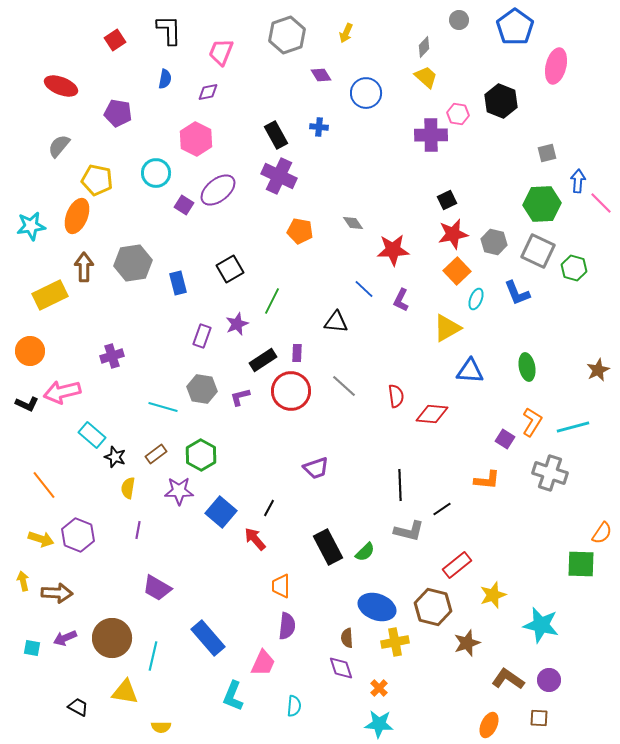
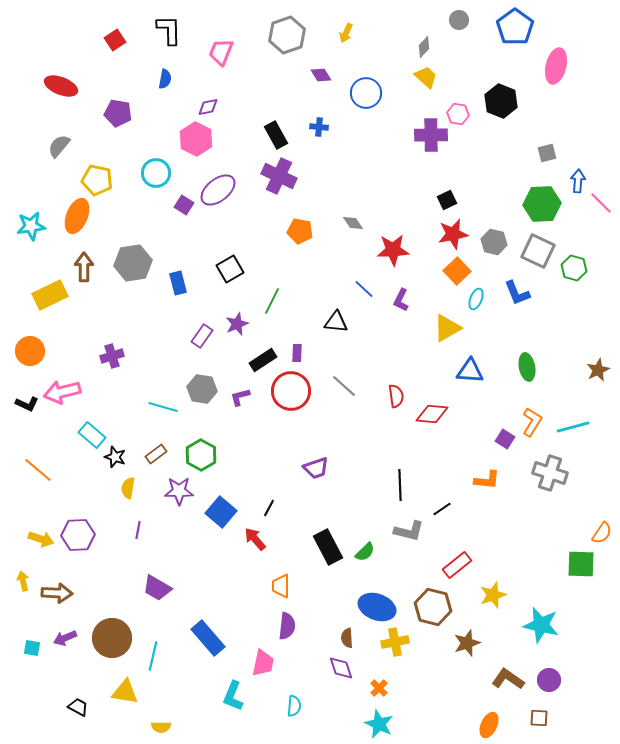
purple diamond at (208, 92): moved 15 px down
purple rectangle at (202, 336): rotated 15 degrees clockwise
orange line at (44, 485): moved 6 px left, 15 px up; rotated 12 degrees counterclockwise
purple hexagon at (78, 535): rotated 24 degrees counterclockwise
pink trapezoid at (263, 663): rotated 12 degrees counterclockwise
cyan star at (379, 724): rotated 20 degrees clockwise
